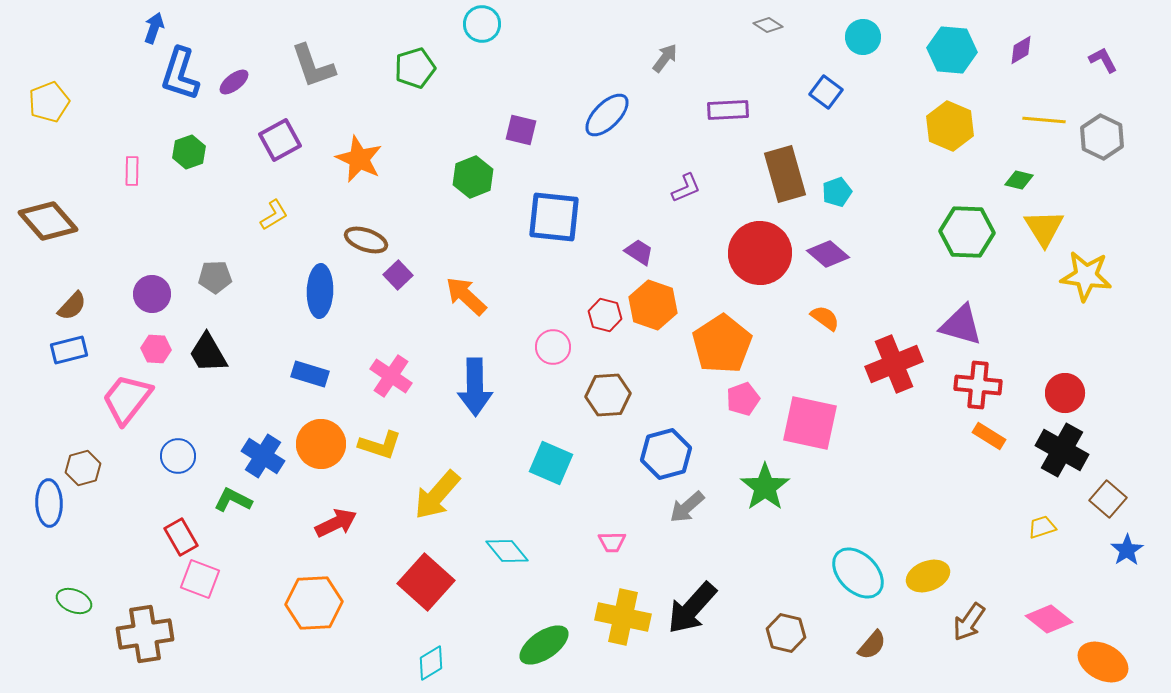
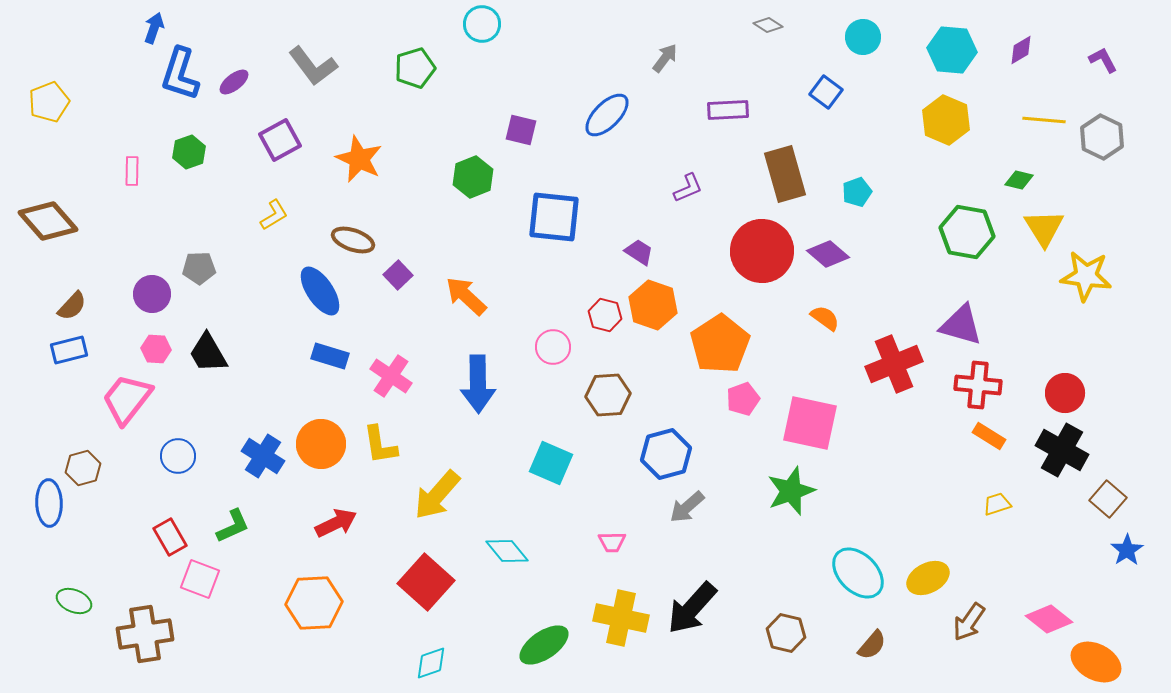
gray L-shape at (313, 66): rotated 18 degrees counterclockwise
yellow hexagon at (950, 126): moved 4 px left, 6 px up
purple L-shape at (686, 188): moved 2 px right
cyan pentagon at (837, 192): moved 20 px right
green hexagon at (967, 232): rotated 8 degrees clockwise
brown ellipse at (366, 240): moved 13 px left
red circle at (760, 253): moved 2 px right, 2 px up
gray pentagon at (215, 277): moved 16 px left, 9 px up
blue ellipse at (320, 291): rotated 36 degrees counterclockwise
orange pentagon at (722, 344): moved 2 px left
blue rectangle at (310, 374): moved 20 px right, 18 px up
blue arrow at (475, 387): moved 3 px right, 3 px up
yellow L-shape at (380, 445): rotated 63 degrees clockwise
green star at (765, 487): moved 26 px right, 4 px down; rotated 15 degrees clockwise
green L-shape at (233, 500): moved 26 px down; rotated 129 degrees clockwise
yellow trapezoid at (1042, 527): moved 45 px left, 23 px up
red rectangle at (181, 537): moved 11 px left
yellow ellipse at (928, 576): moved 2 px down; rotated 6 degrees counterclockwise
yellow cross at (623, 617): moved 2 px left, 1 px down
orange ellipse at (1103, 662): moved 7 px left
cyan diamond at (431, 663): rotated 12 degrees clockwise
